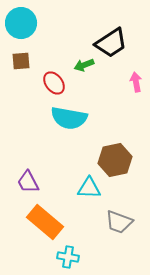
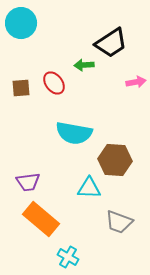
brown square: moved 27 px down
green arrow: rotated 18 degrees clockwise
pink arrow: rotated 90 degrees clockwise
cyan semicircle: moved 5 px right, 15 px down
brown hexagon: rotated 16 degrees clockwise
purple trapezoid: rotated 70 degrees counterclockwise
orange rectangle: moved 4 px left, 3 px up
cyan cross: rotated 20 degrees clockwise
